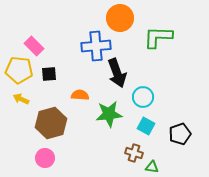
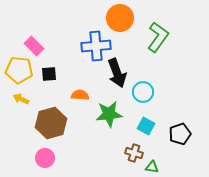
green L-shape: rotated 124 degrees clockwise
cyan circle: moved 5 px up
